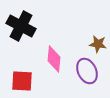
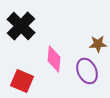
black cross: rotated 16 degrees clockwise
brown star: rotated 12 degrees counterclockwise
red square: rotated 20 degrees clockwise
